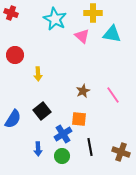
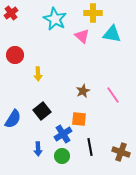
red cross: rotated 32 degrees clockwise
